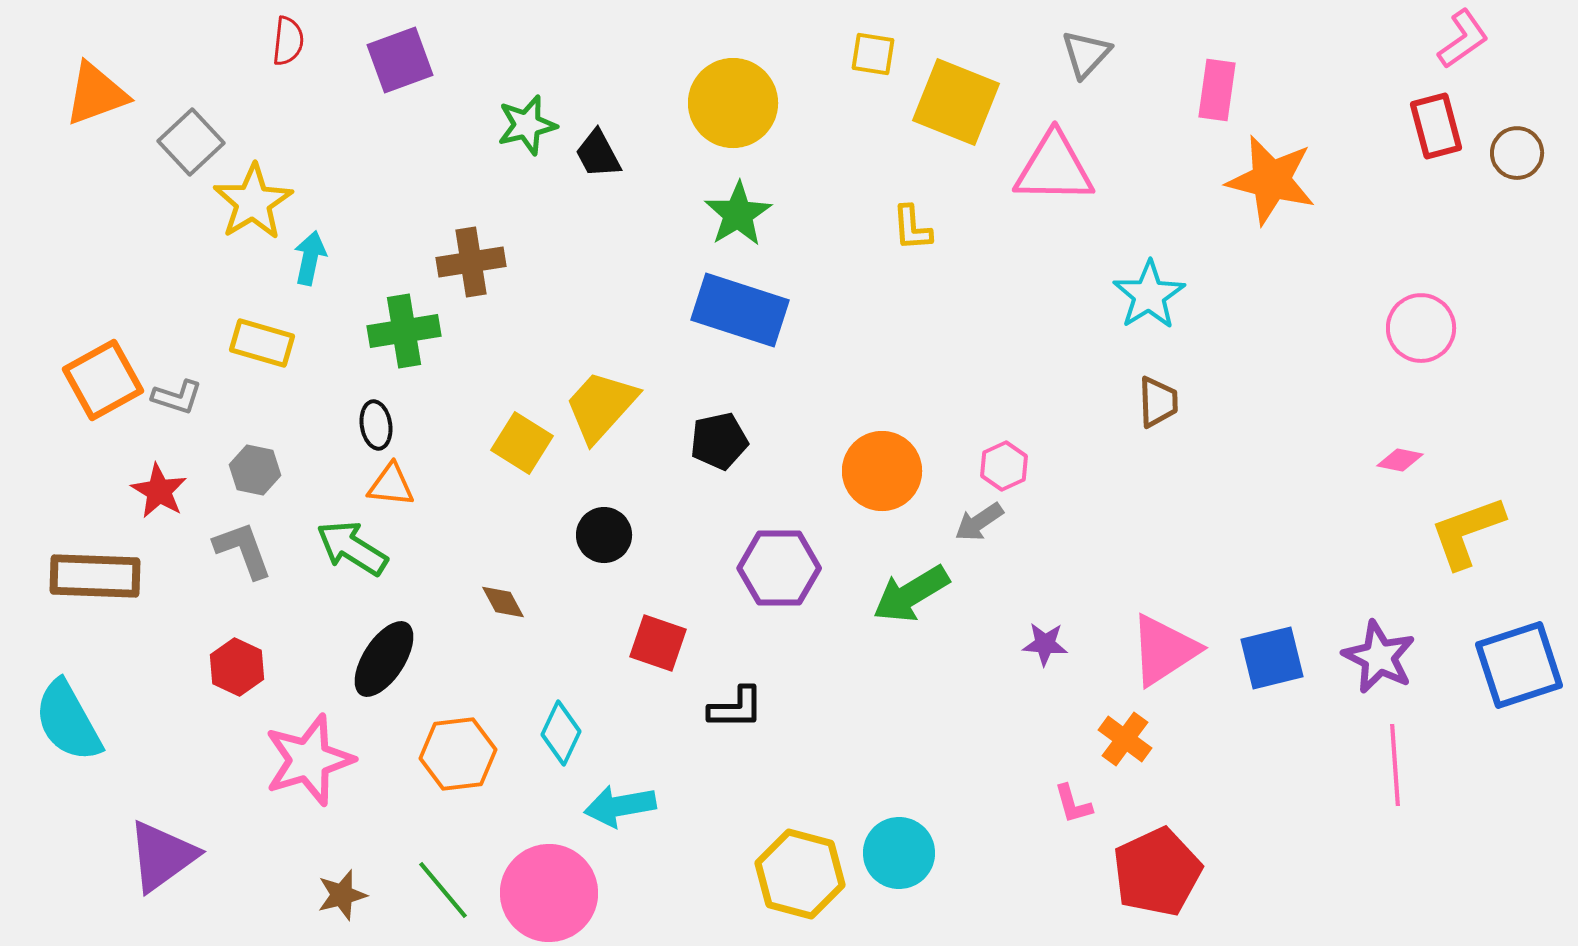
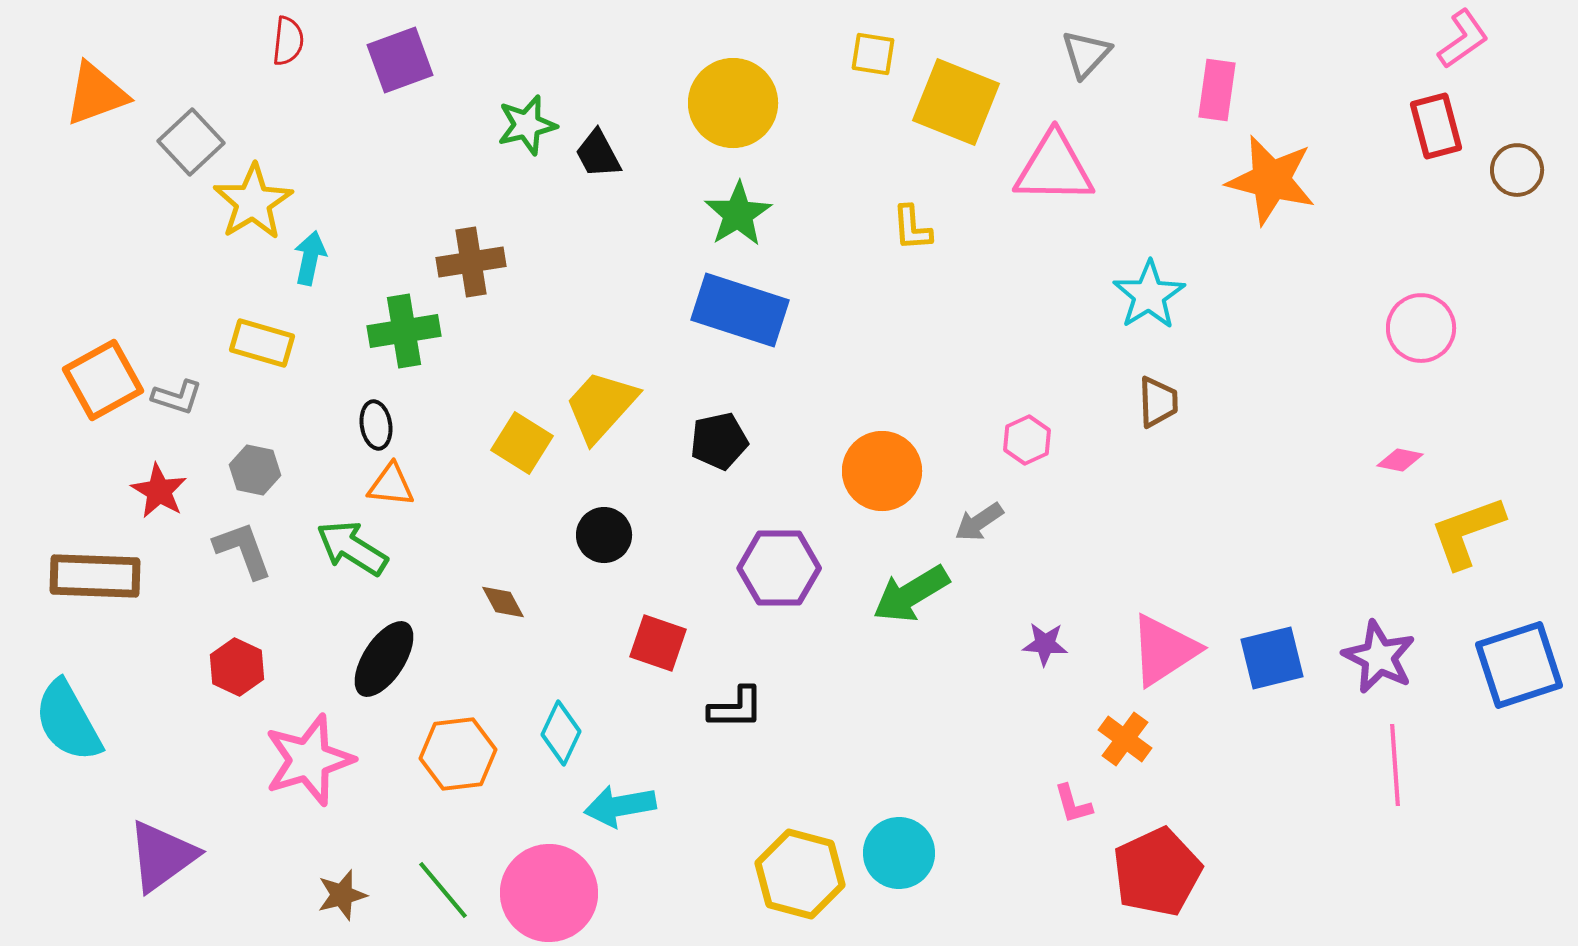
brown circle at (1517, 153): moved 17 px down
pink hexagon at (1004, 466): moved 23 px right, 26 px up
